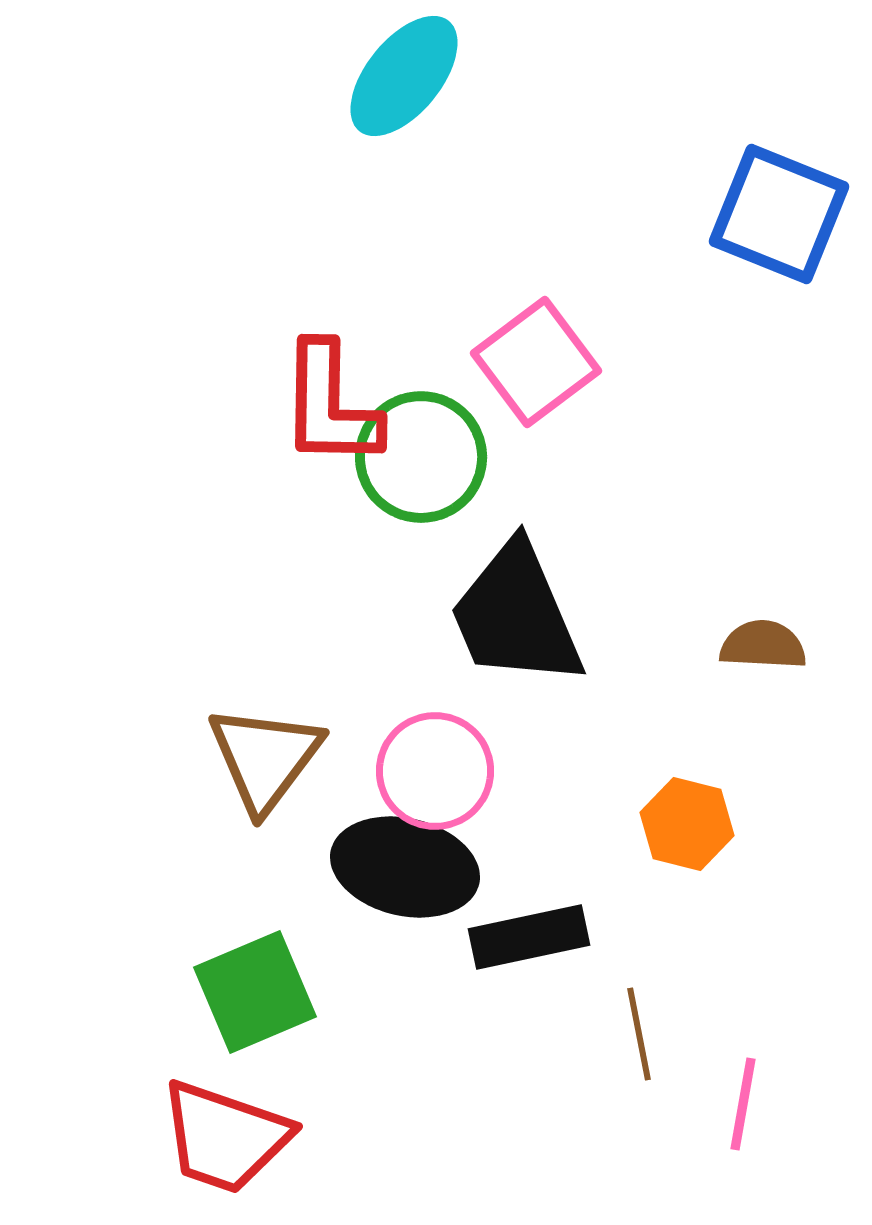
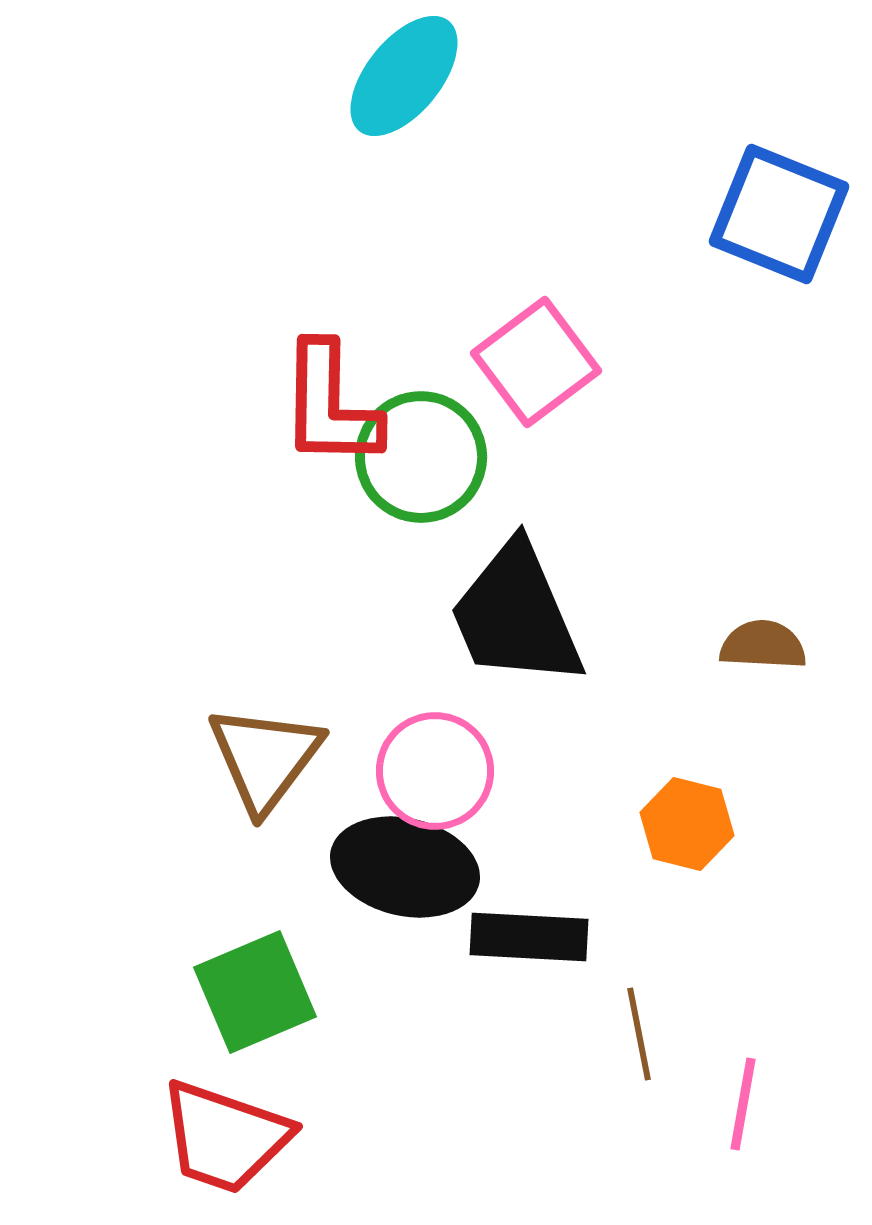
black rectangle: rotated 15 degrees clockwise
